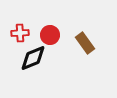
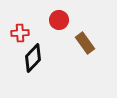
red circle: moved 9 px right, 15 px up
black diamond: rotated 24 degrees counterclockwise
